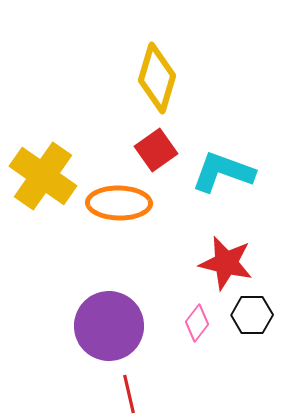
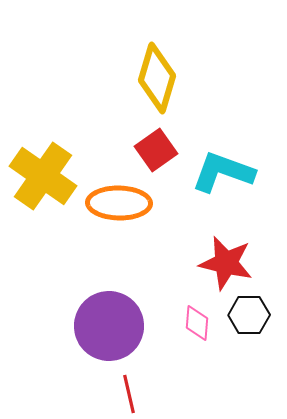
black hexagon: moved 3 px left
pink diamond: rotated 33 degrees counterclockwise
